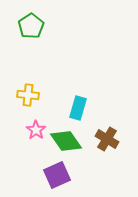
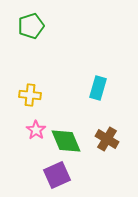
green pentagon: rotated 15 degrees clockwise
yellow cross: moved 2 px right
cyan rectangle: moved 20 px right, 20 px up
green diamond: rotated 12 degrees clockwise
